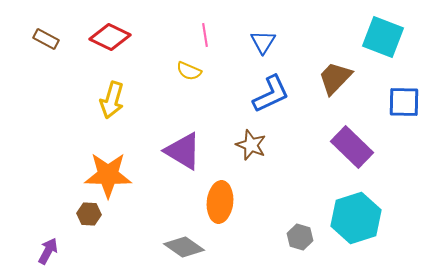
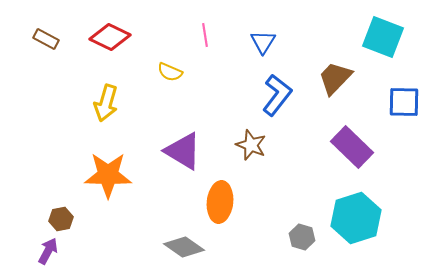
yellow semicircle: moved 19 px left, 1 px down
blue L-shape: moved 6 px right, 1 px down; rotated 27 degrees counterclockwise
yellow arrow: moved 6 px left, 3 px down
brown hexagon: moved 28 px left, 5 px down; rotated 15 degrees counterclockwise
gray hexagon: moved 2 px right
